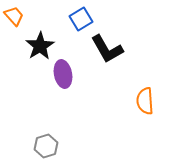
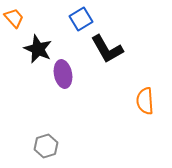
orange trapezoid: moved 2 px down
black star: moved 2 px left, 3 px down; rotated 16 degrees counterclockwise
